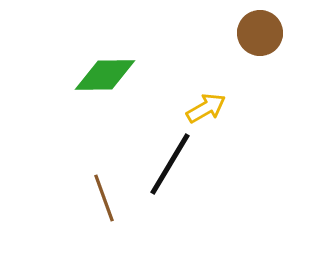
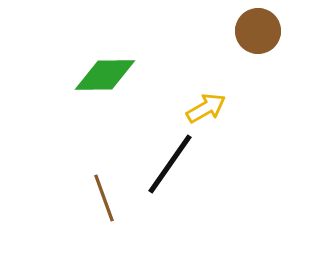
brown circle: moved 2 px left, 2 px up
black line: rotated 4 degrees clockwise
